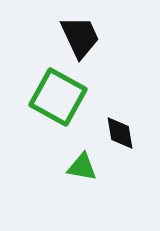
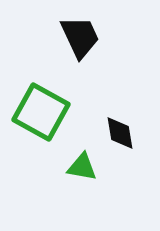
green square: moved 17 px left, 15 px down
